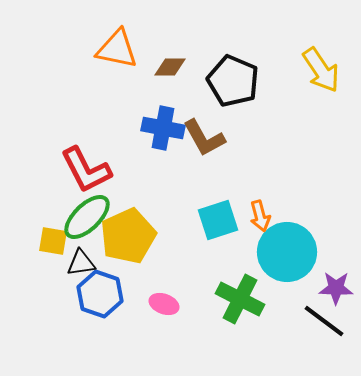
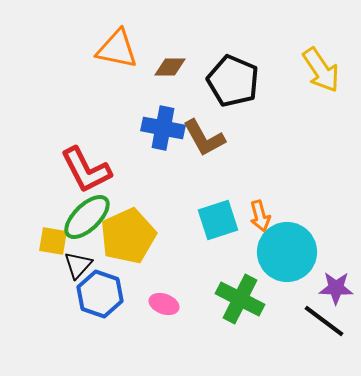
black triangle: moved 3 px left, 2 px down; rotated 40 degrees counterclockwise
